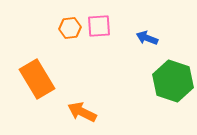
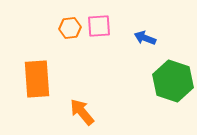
blue arrow: moved 2 px left
orange rectangle: rotated 27 degrees clockwise
orange arrow: rotated 24 degrees clockwise
